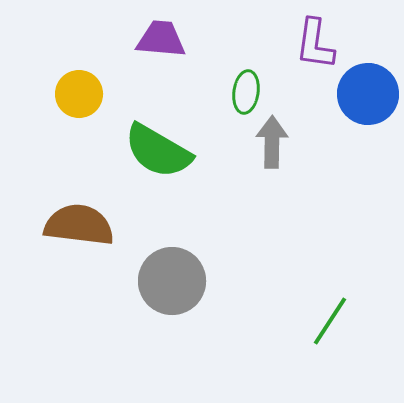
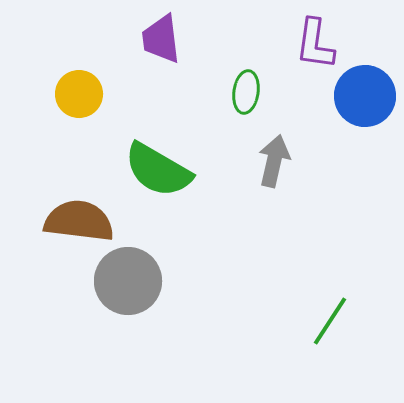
purple trapezoid: rotated 102 degrees counterclockwise
blue circle: moved 3 px left, 2 px down
gray arrow: moved 2 px right, 19 px down; rotated 12 degrees clockwise
green semicircle: moved 19 px down
brown semicircle: moved 4 px up
gray circle: moved 44 px left
